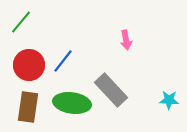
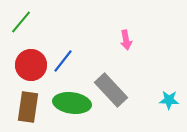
red circle: moved 2 px right
